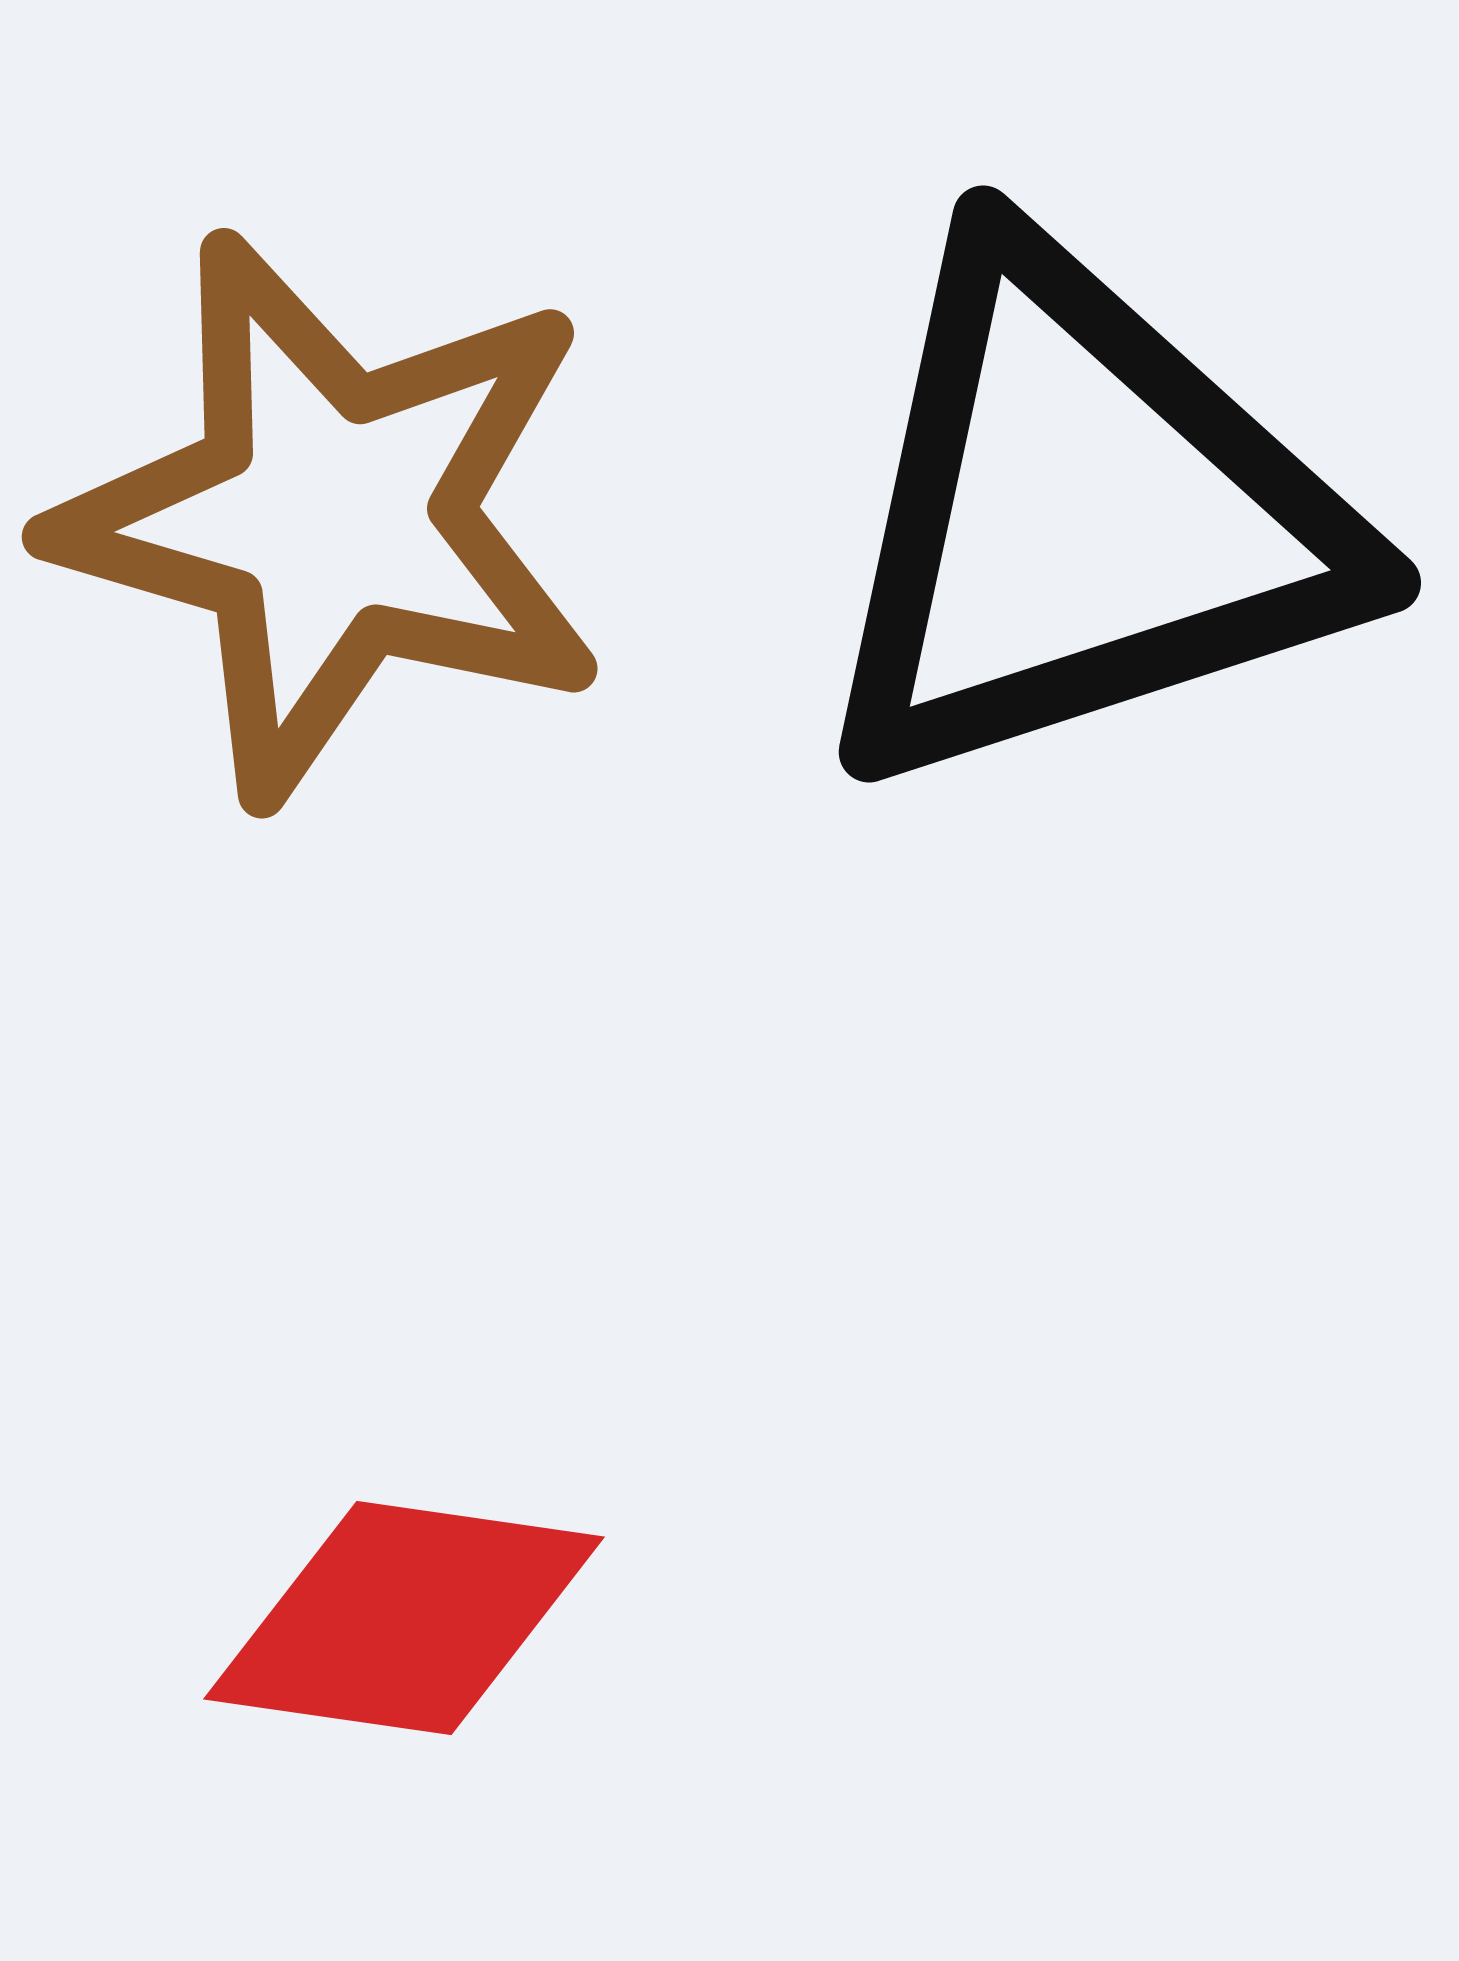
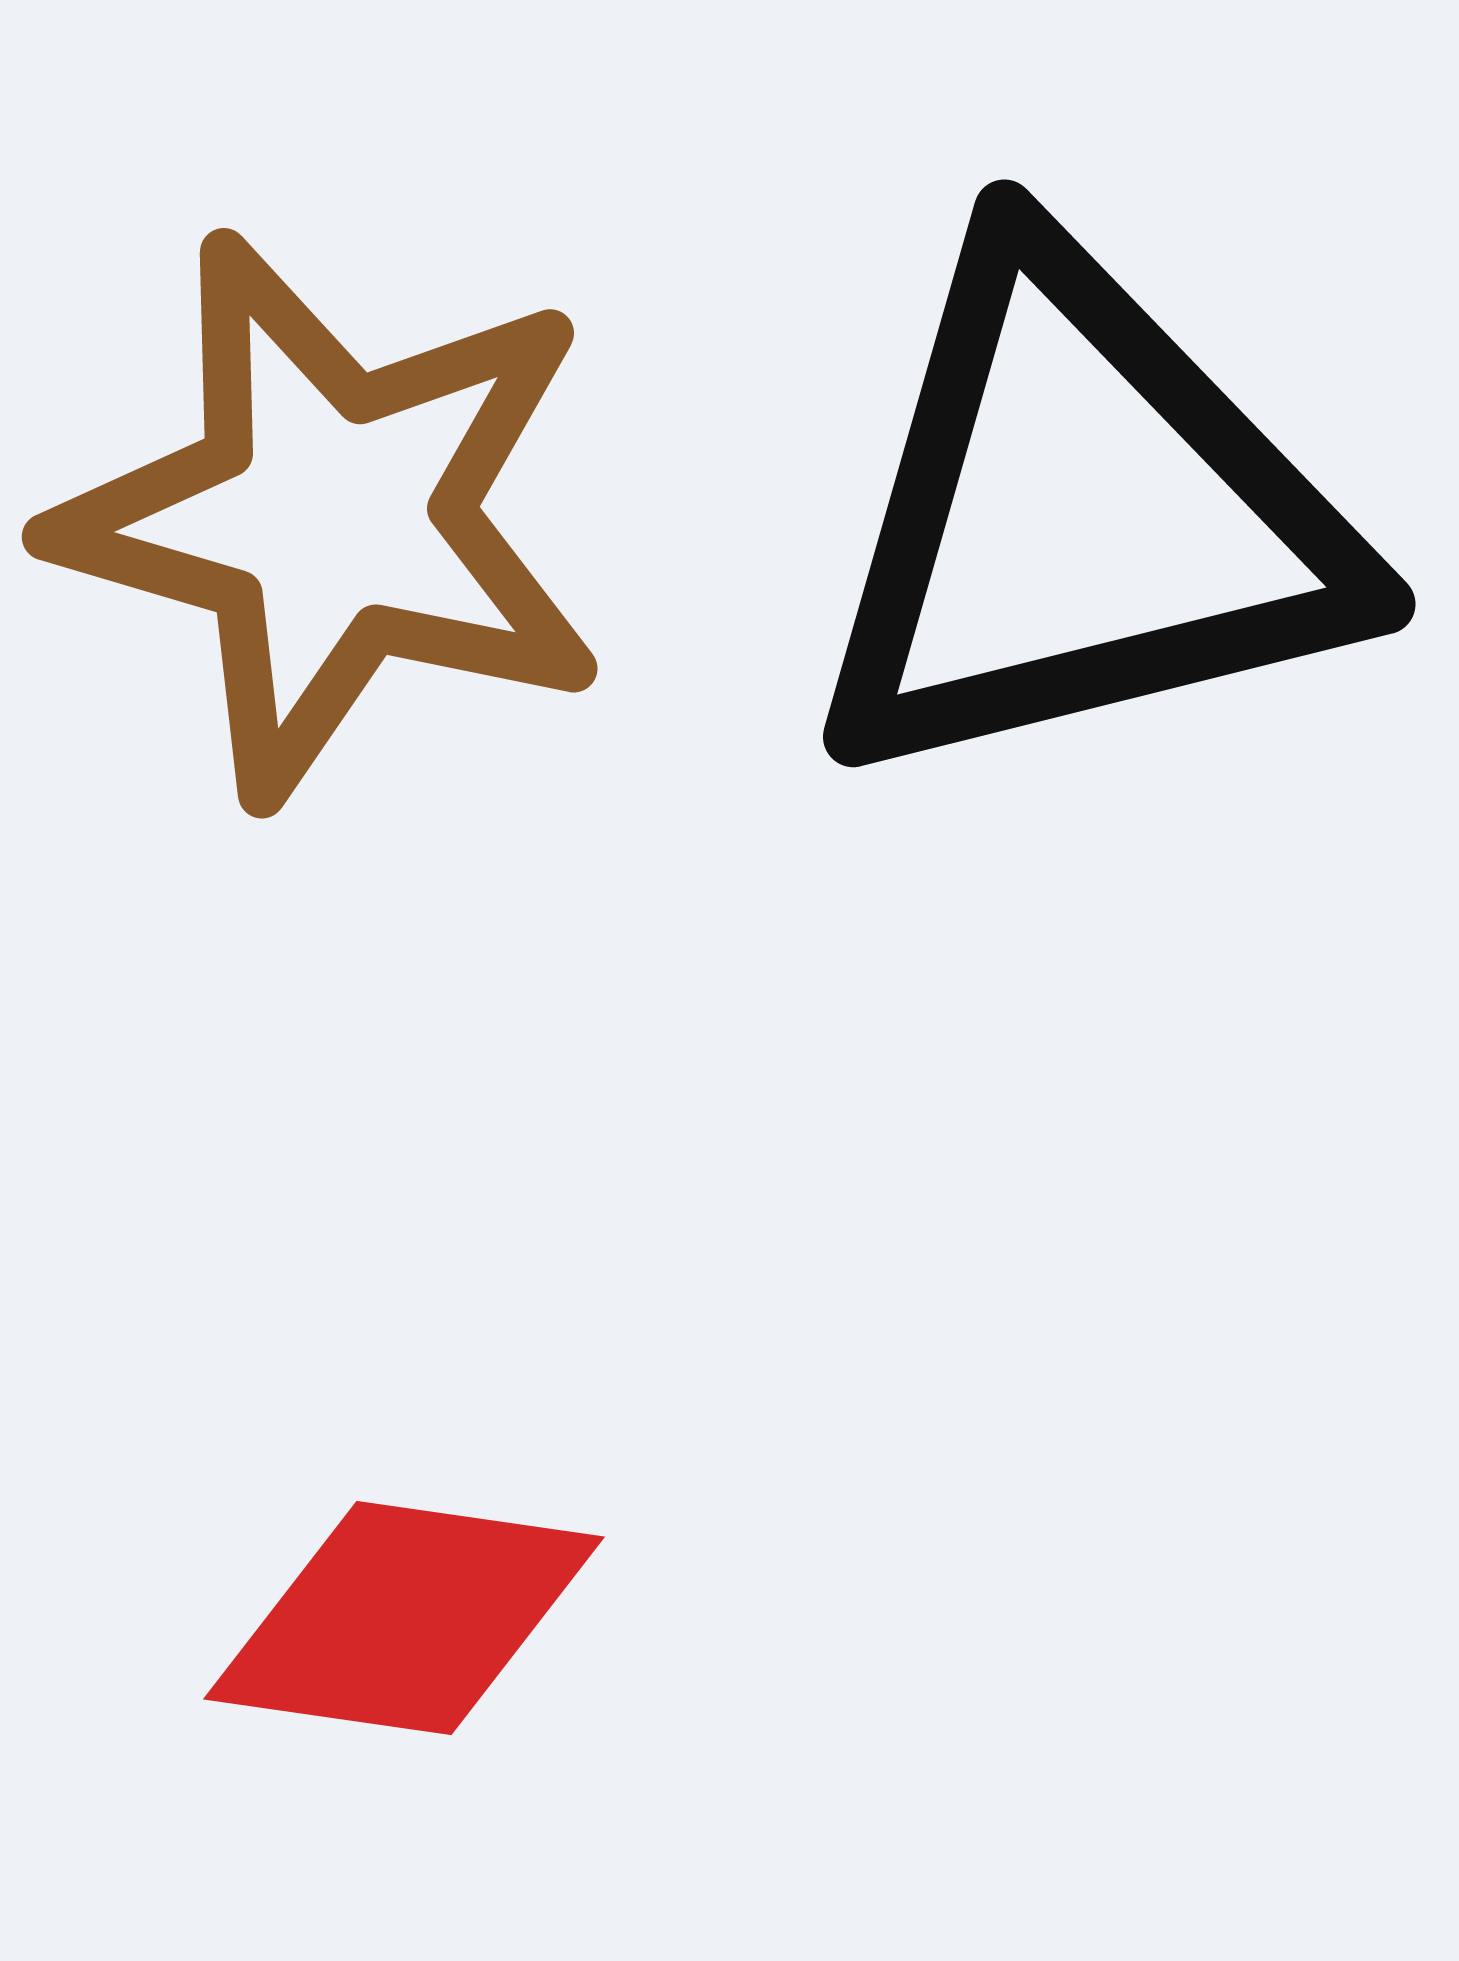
black triangle: rotated 4 degrees clockwise
